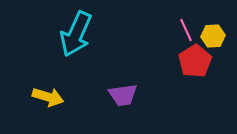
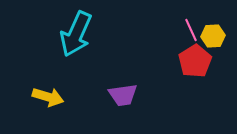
pink line: moved 5 px right
